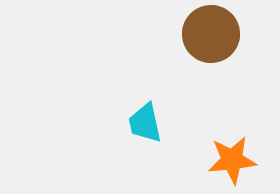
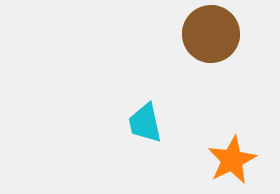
orange star: rotated 21 degrees counterclockwise
